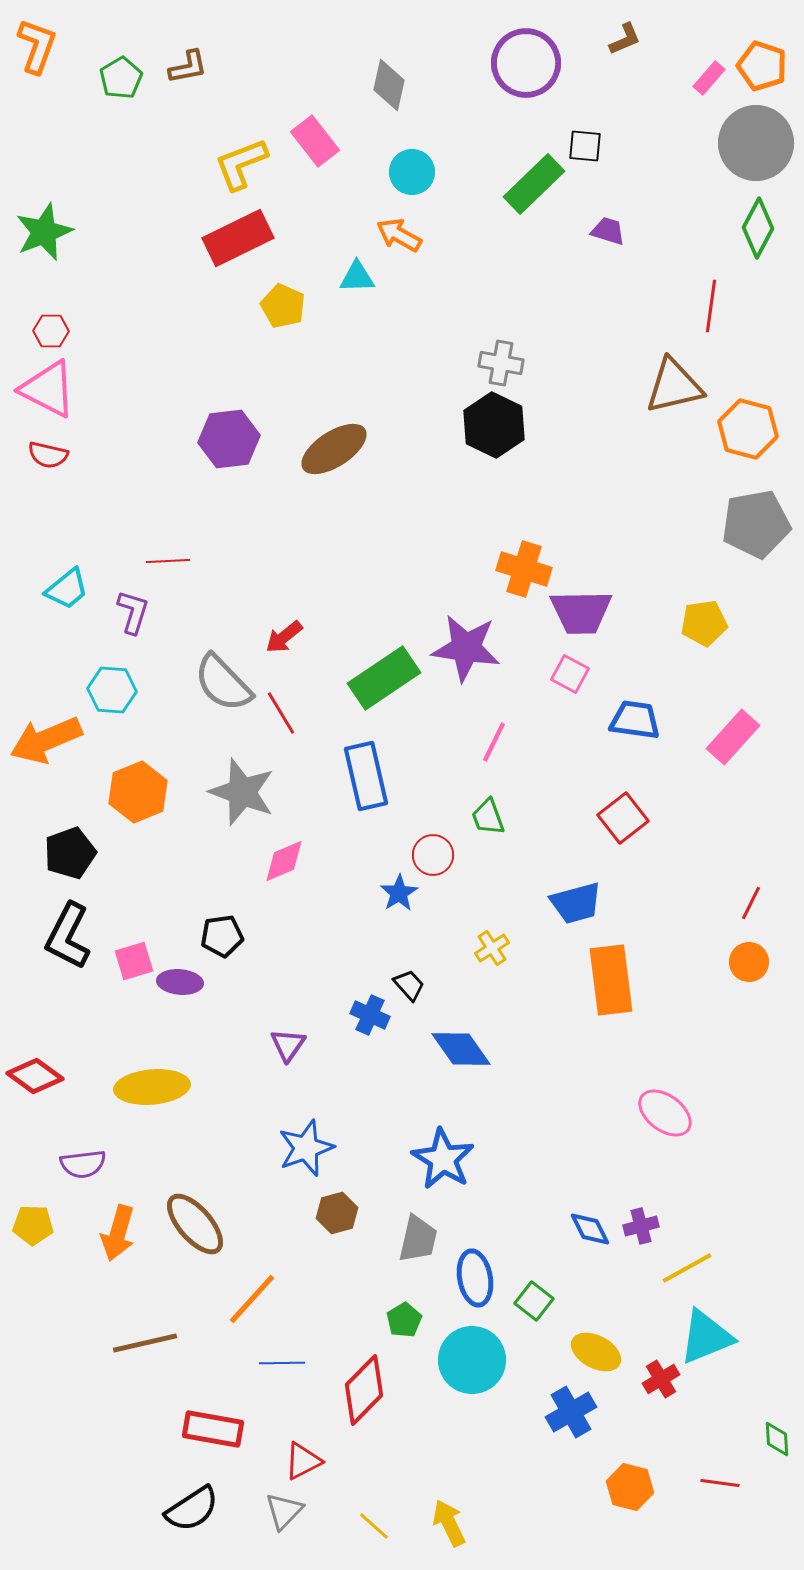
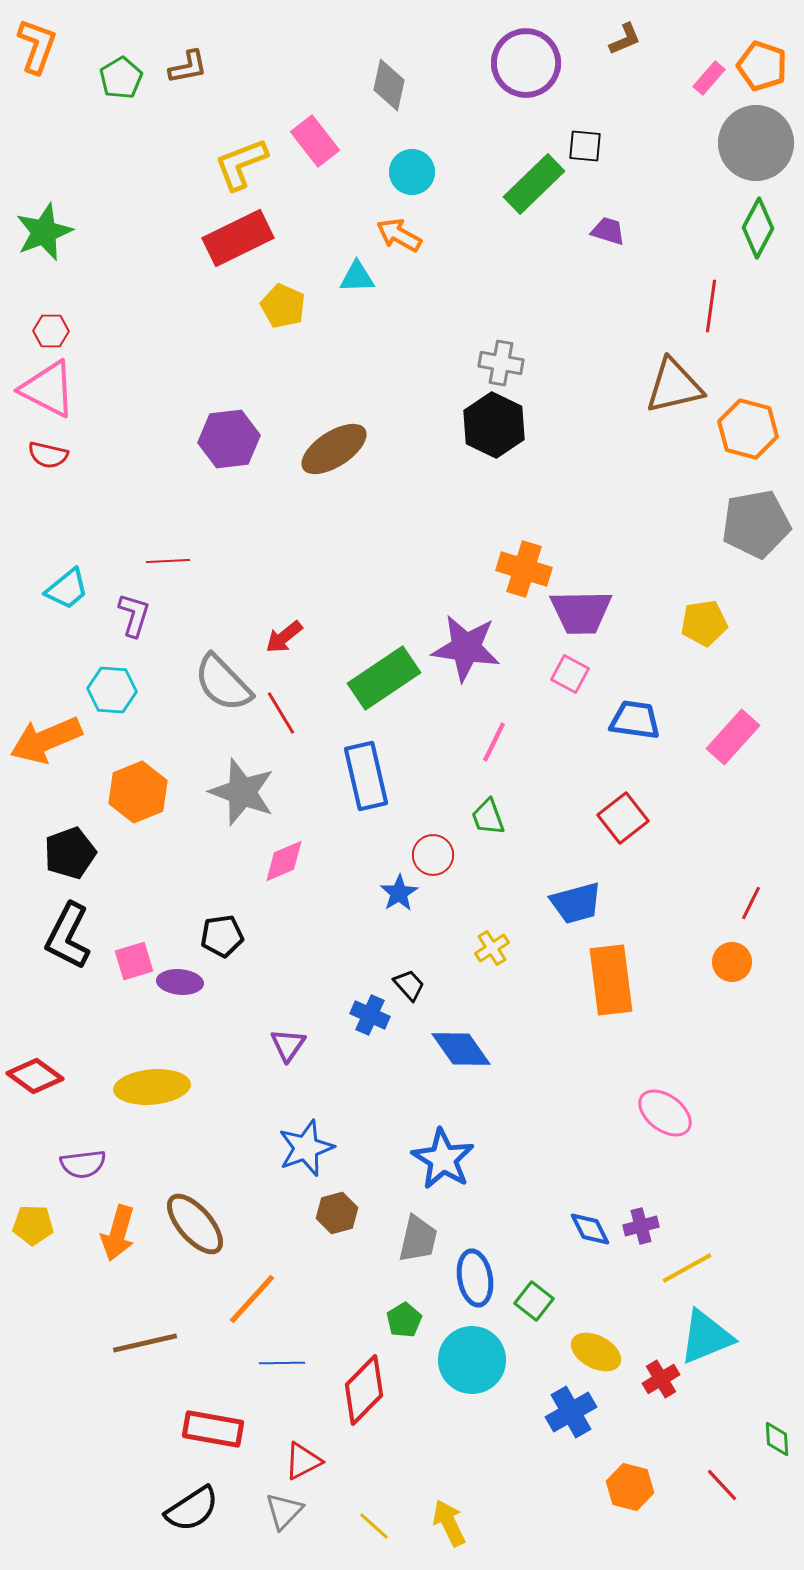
purple L-shape at (133, 612): moved 1 px right, 3 px down
orange circle at (749, 962): moved 17 px left
red line at (720, 1483): moved 2 px right, 2 px down; rotated 39 degrees clockwise
